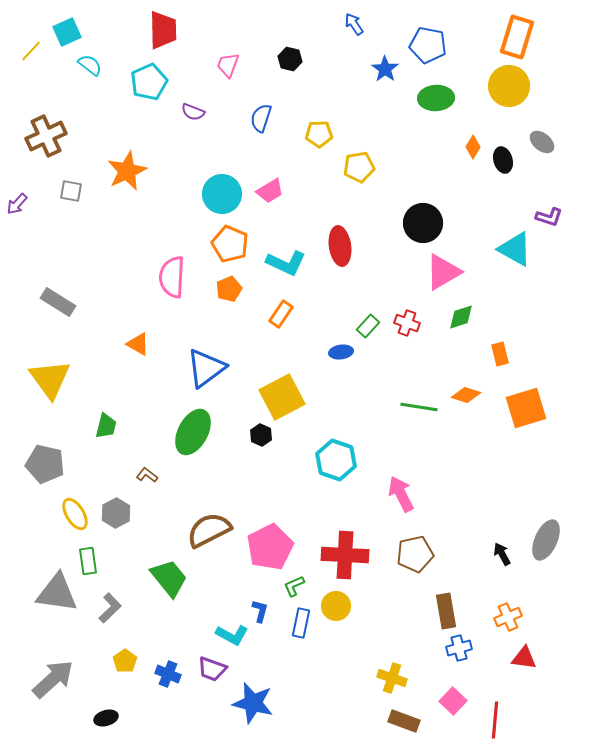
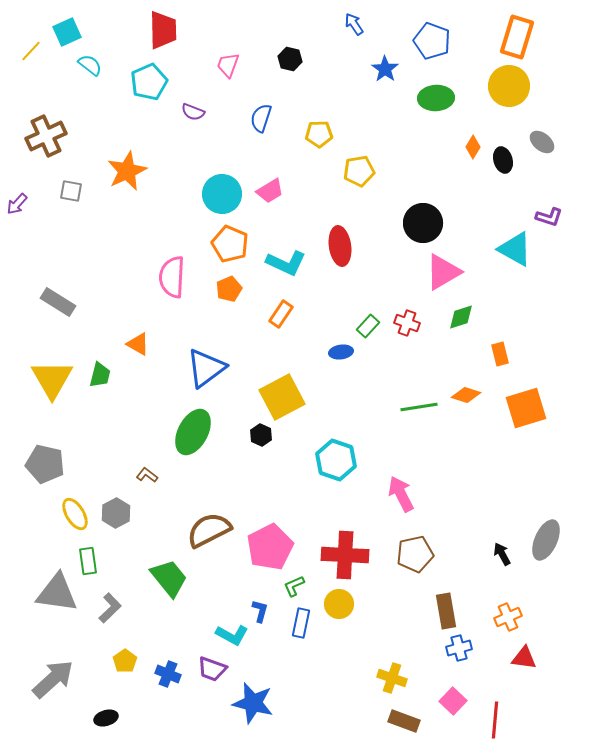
blue pentagon at (428, 45): moved 4 px right, 4 px up; rotated 9 degrees clockwise
yellow pentagon at (359, 167): moved 4 px down
yellow triangle at (50, 379): moved 2 px right; rotated 6 degrees clockwise
green line at (419, 407): rotated 18 degrees counterclockwise
green trapezoid at (106, 426): moved 6 px left, 51 px up
yellow circle at (336, 606): moved 3 px right, 2 px up
